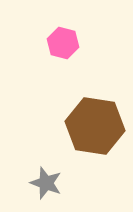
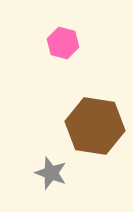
gray star: moved 5 px right, 10 px up
